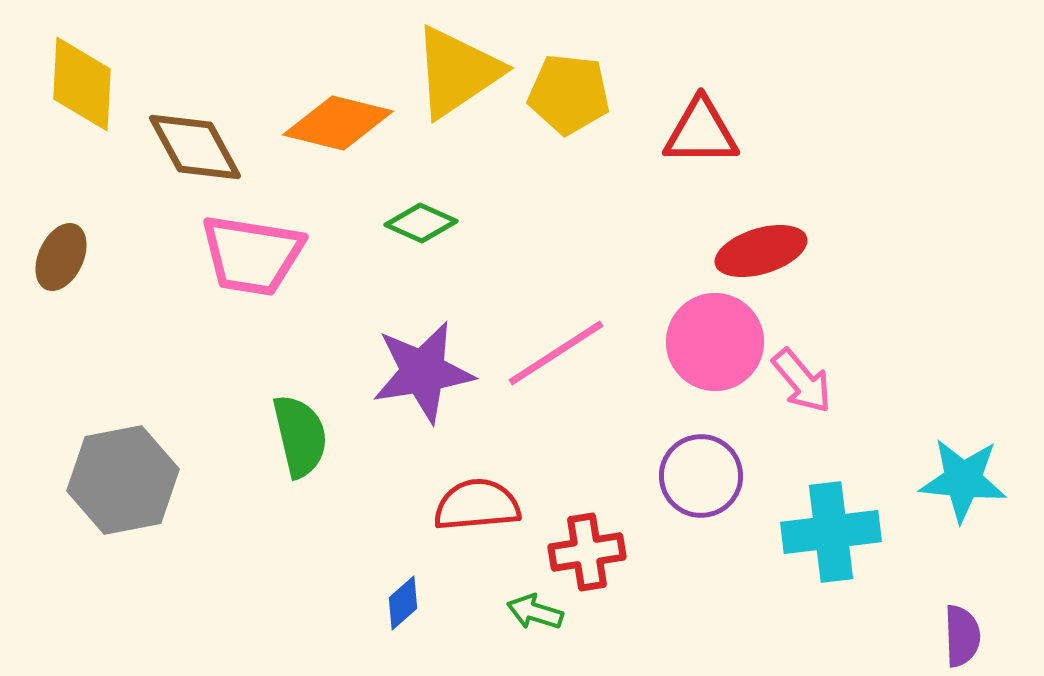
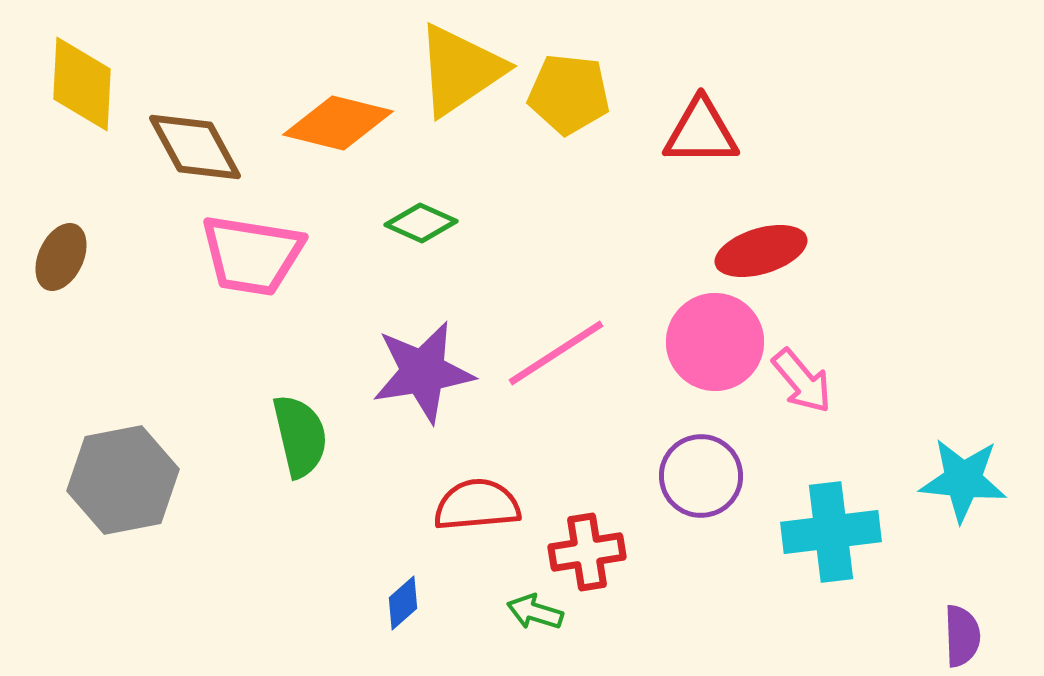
yellow triangle: moved 3 px right, 2 px up
